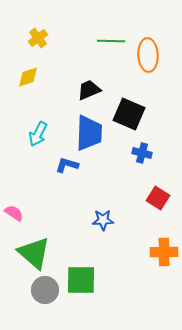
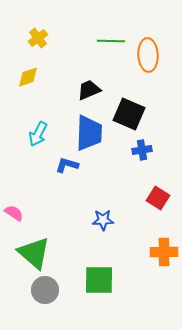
blue cross: moved 3 px up; rotated 24 degrees counterclockwise
green square: moved 18 px right
